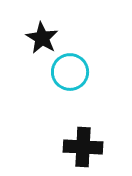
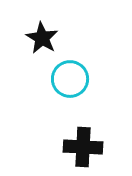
cyan circle: moved 7 px down
